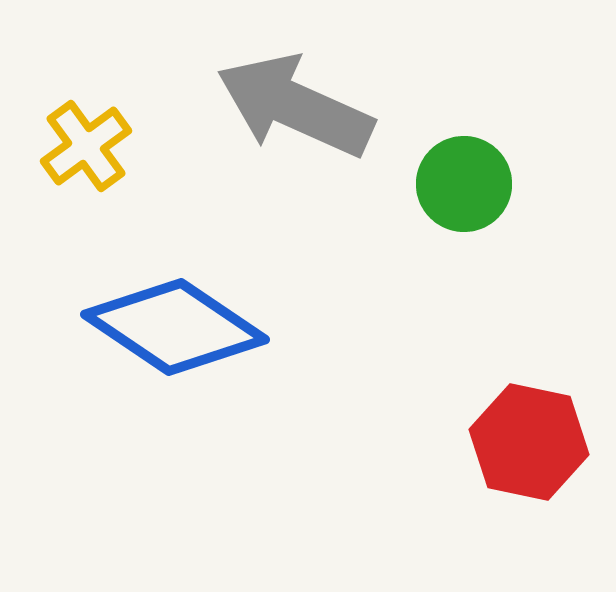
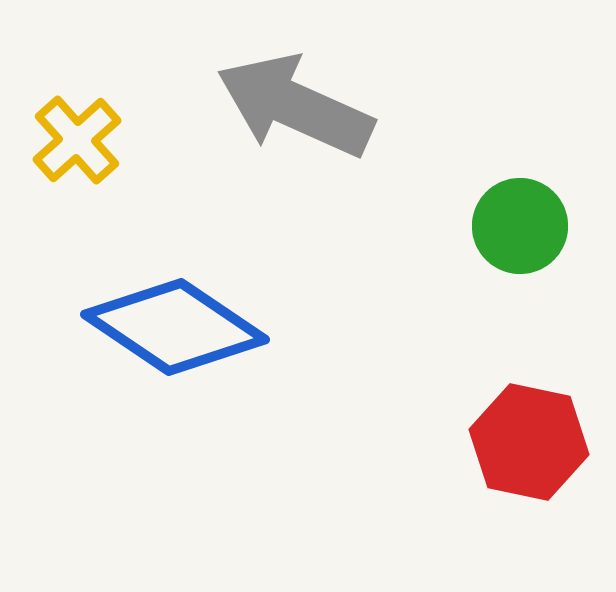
yellow cross: moved 9 px left, 6 px up; rotated 6 degrees counterclockwise
green circle: moved 56 px right, 42 px down
